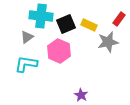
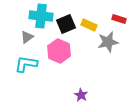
red rectangle: rotated 72 degrees clockwise
